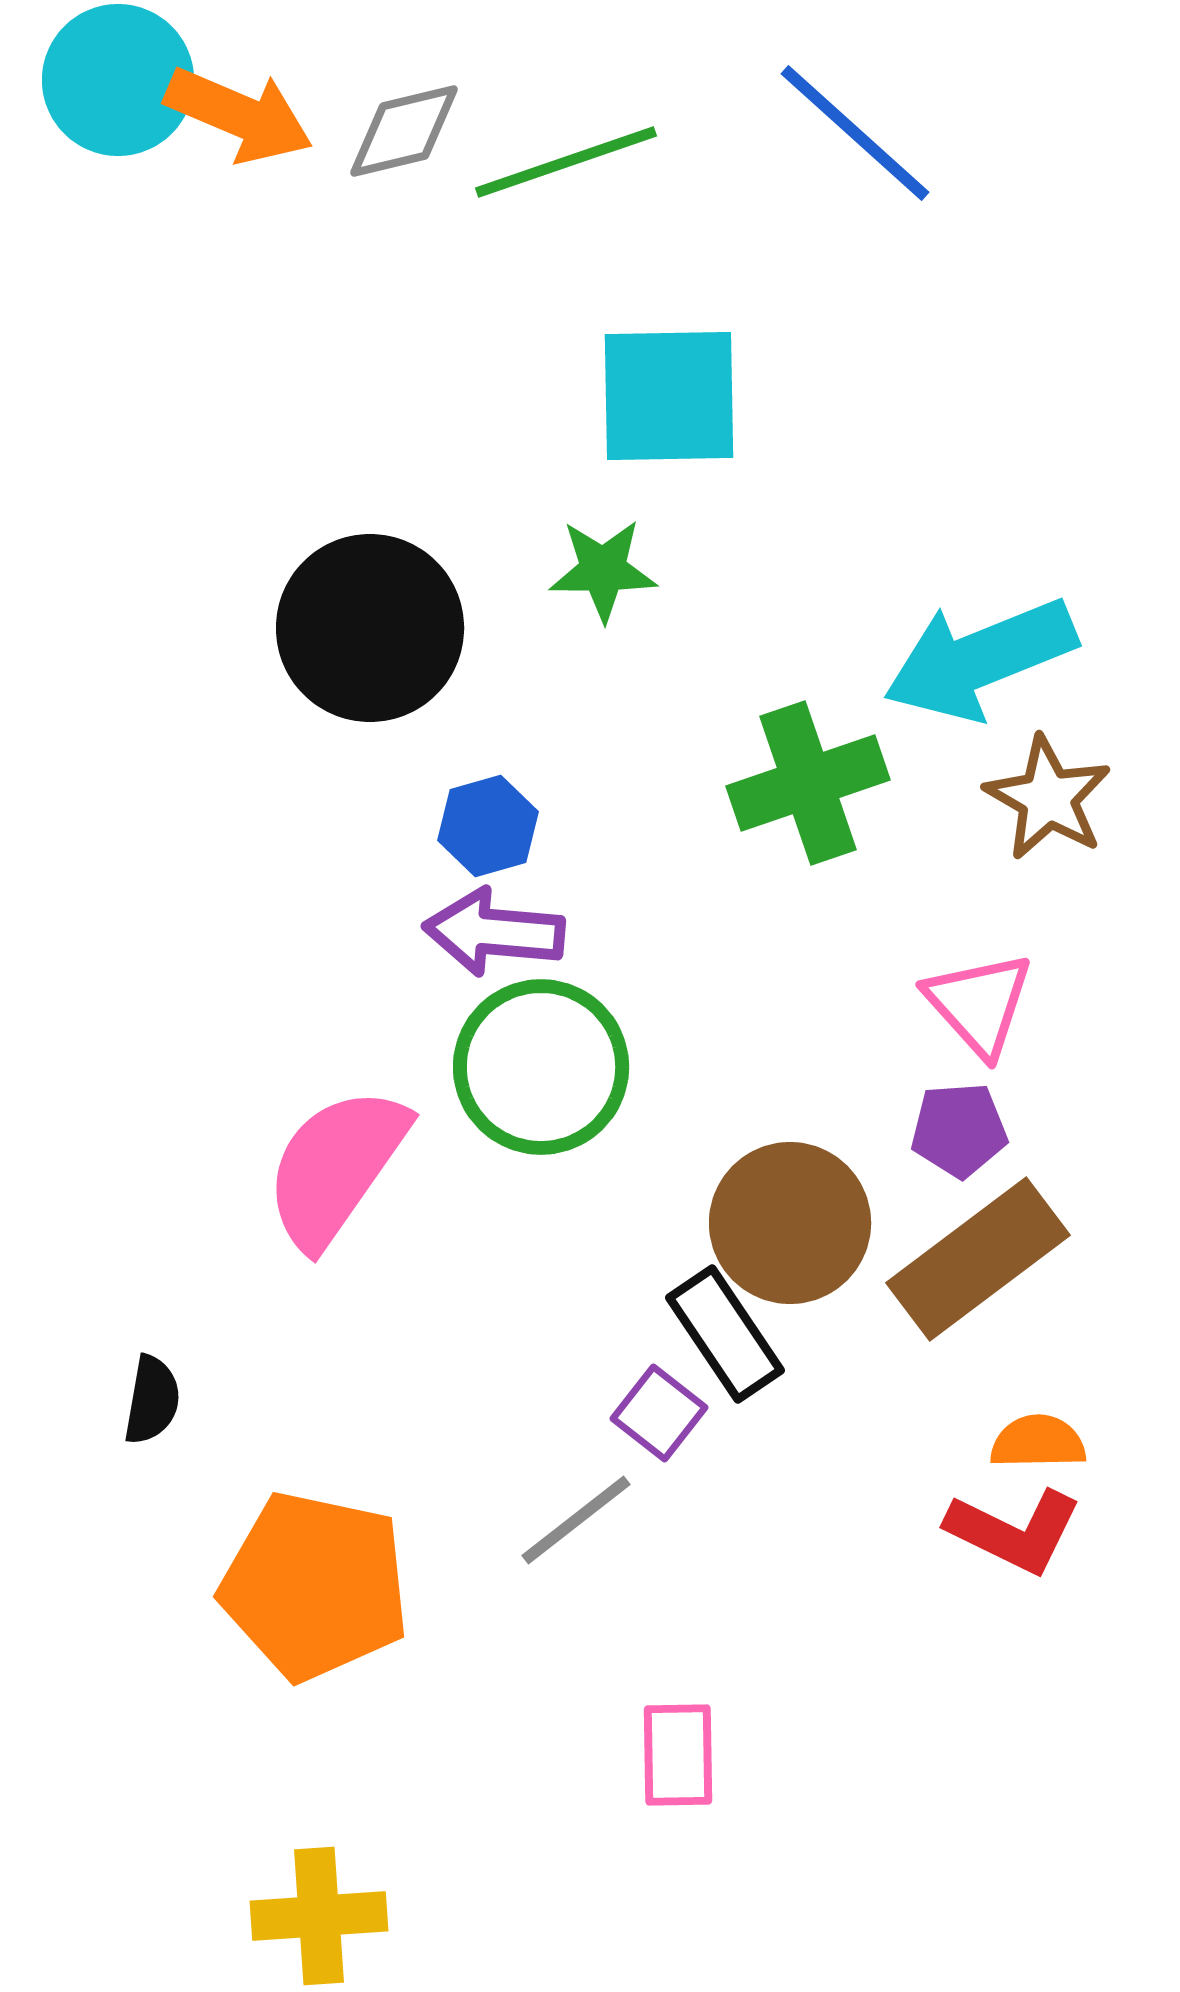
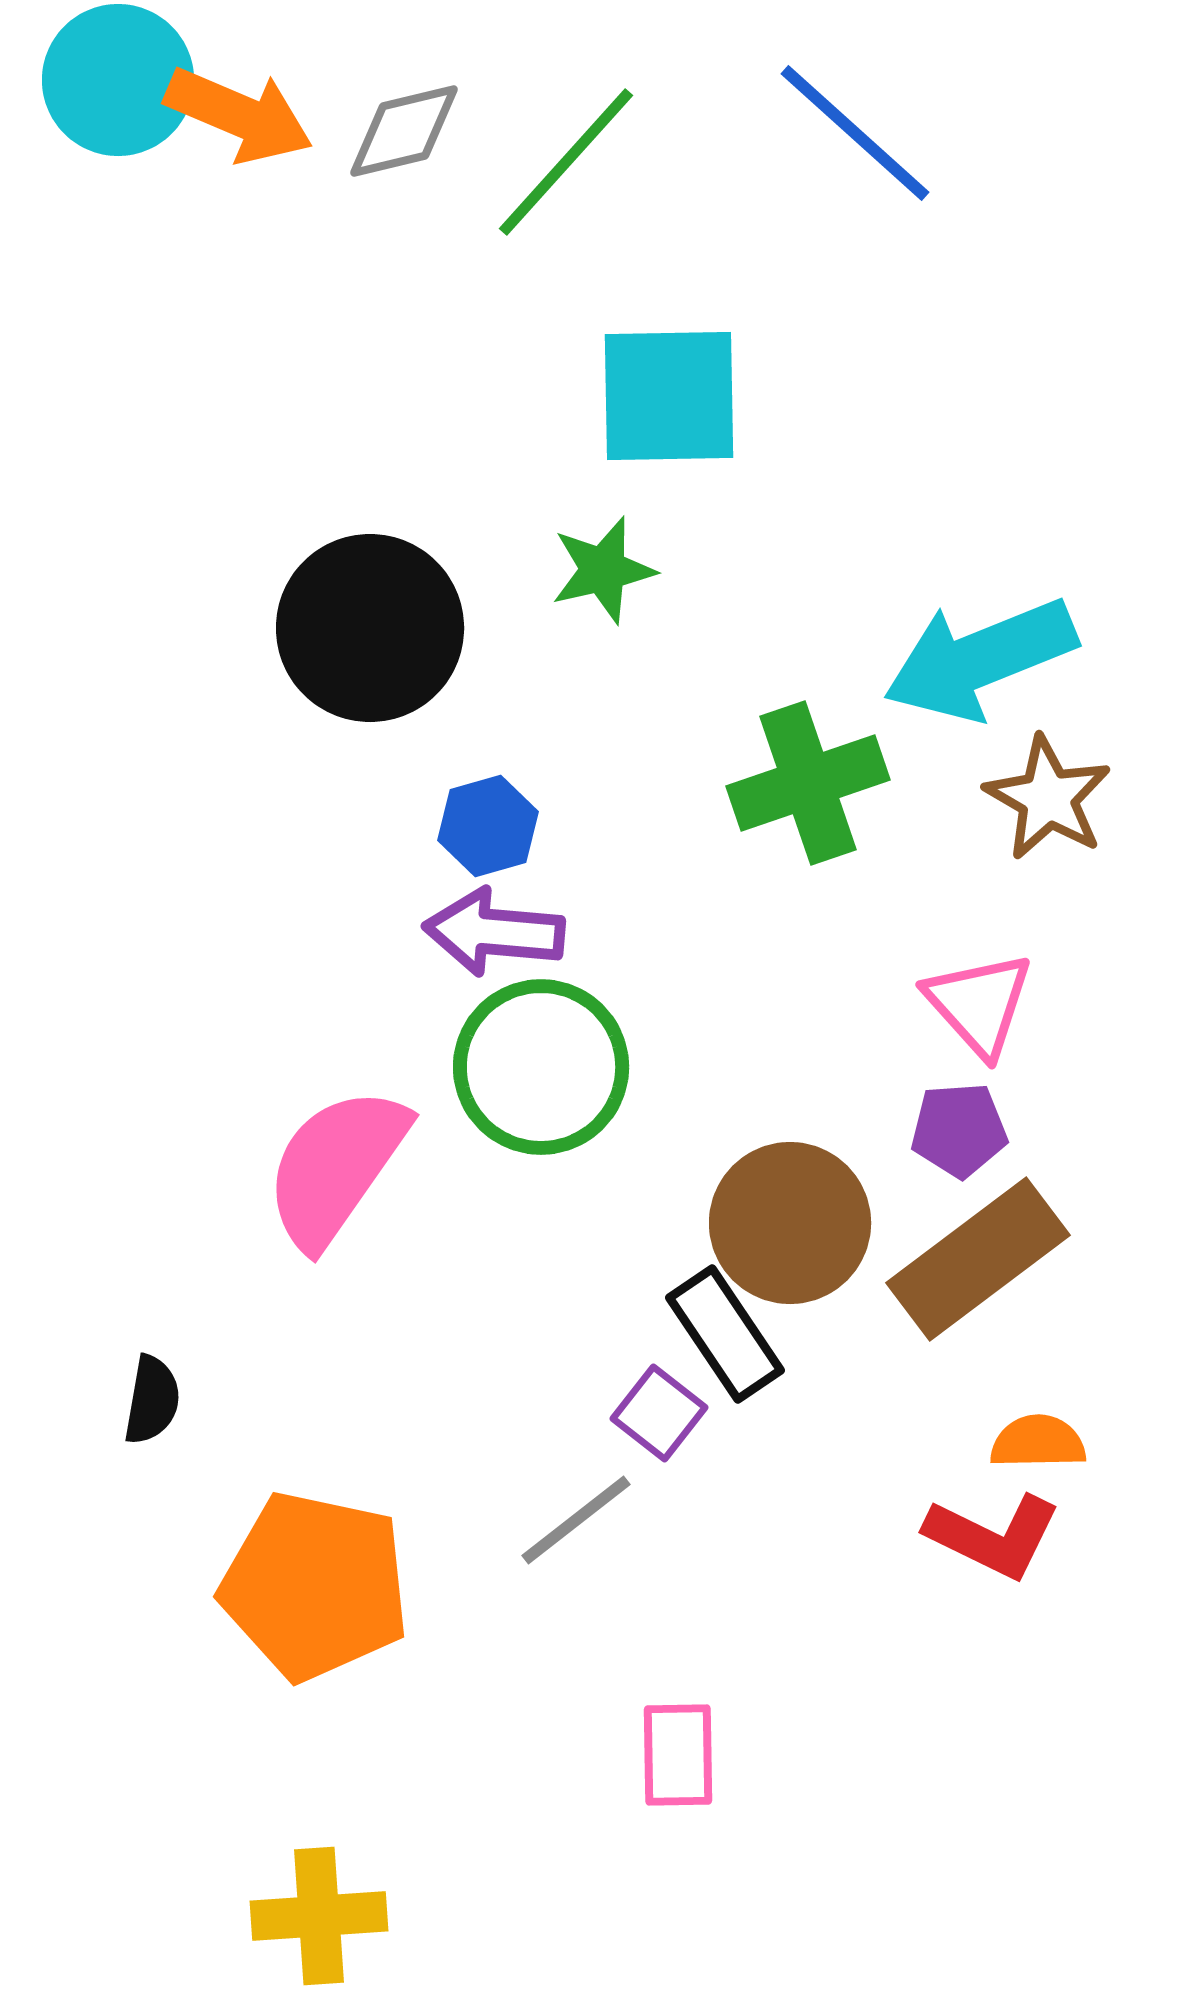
green line: rotated 29 degrees counterclockwise
green star: rotated 13 degrees counterclockwise
red L-shape: moved 21 px left, 5 px down
